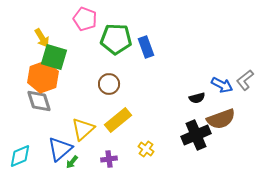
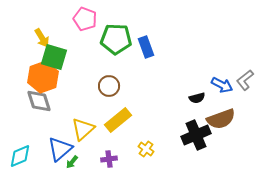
brown circle: moved 2 px down
